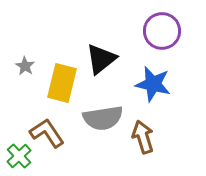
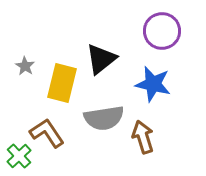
gray semicircle: moved 1 px right
